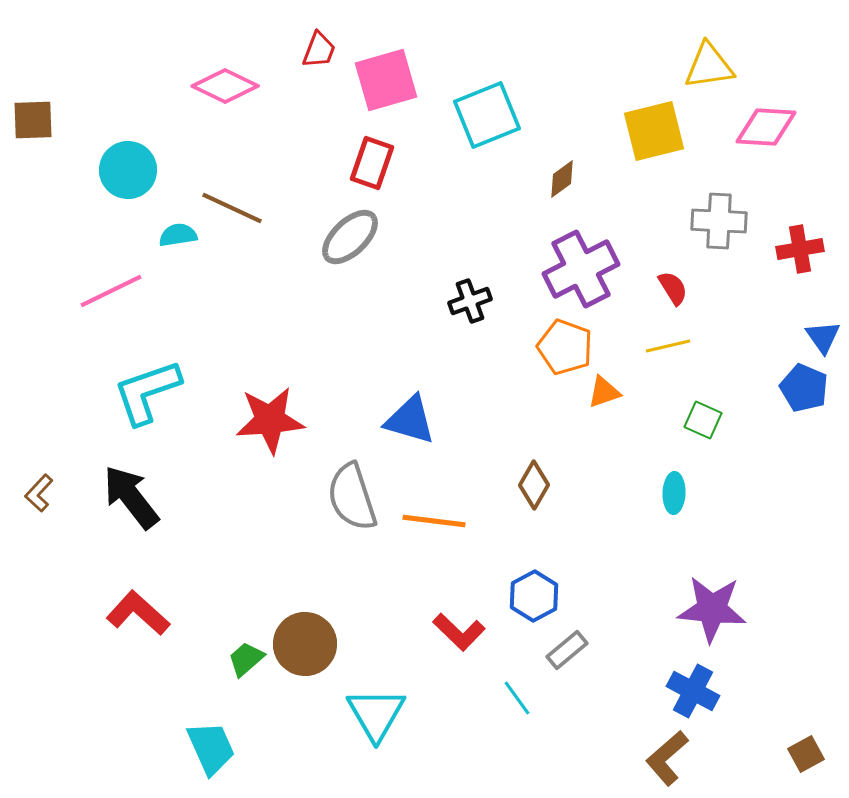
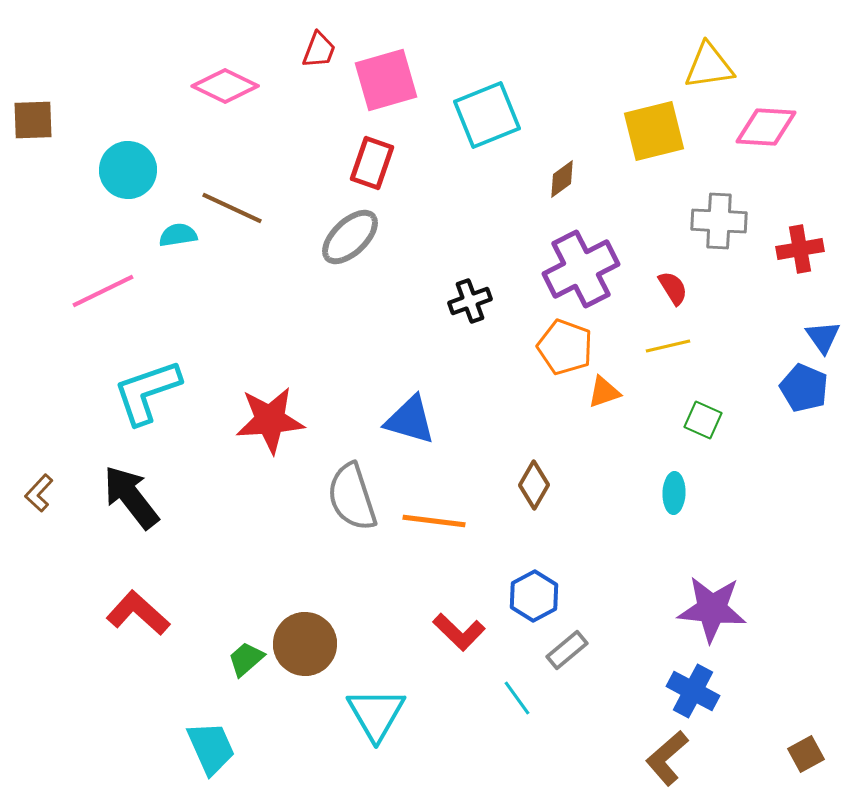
pink line at (111, 291): moved 8 px left
